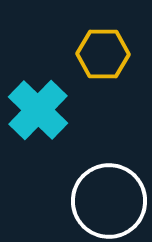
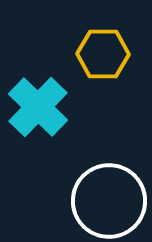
cyan cross: moved 3 px up
